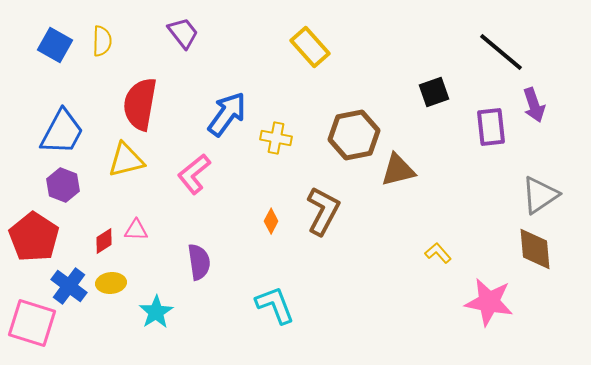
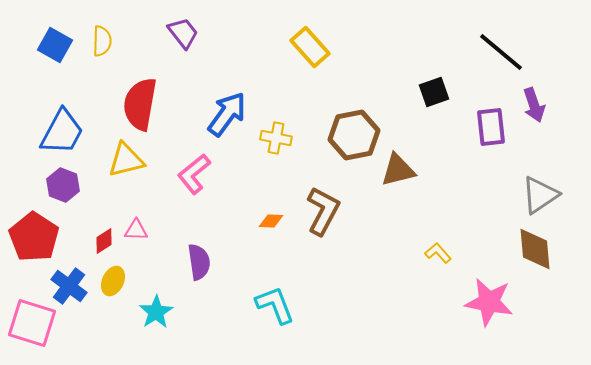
orange diamond: rotated 65 degrees clockwise
yellow ellipse: moved 2 px right, 2 px up; rotated 60 degrees counterclockwise
